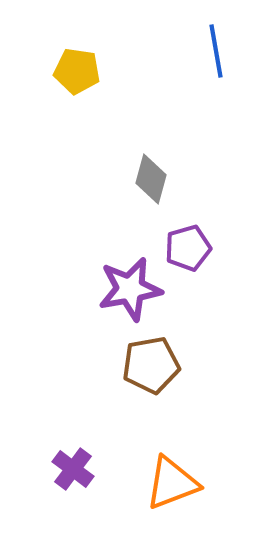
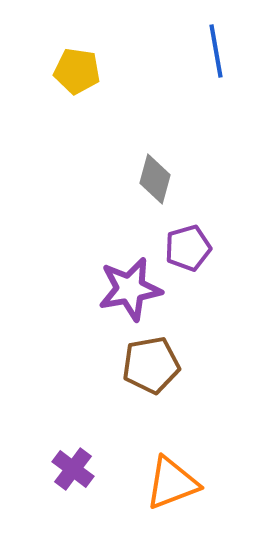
gray diamond: moved 4 px right
